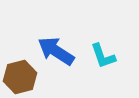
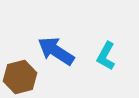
cyan L-shape: moved 3 px right; rotated 48 degrees clockwise
